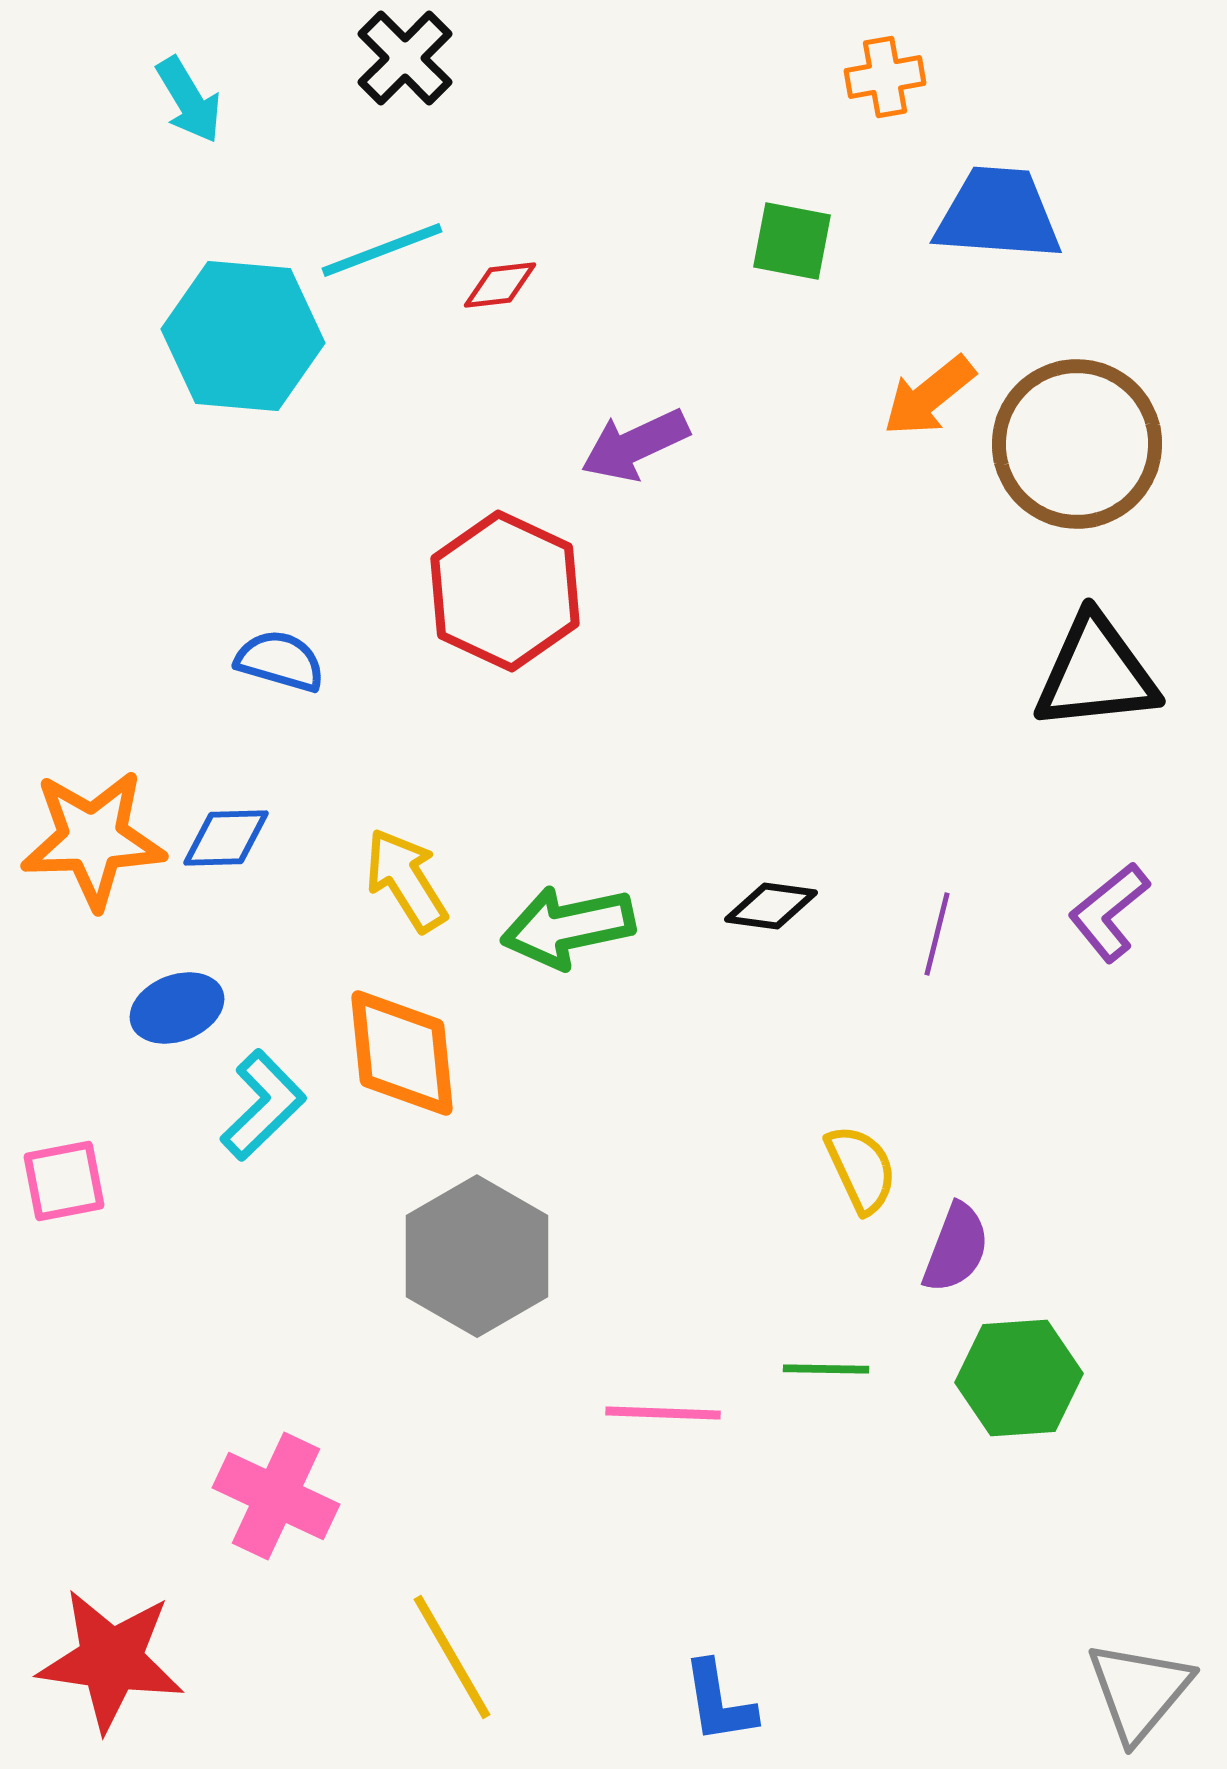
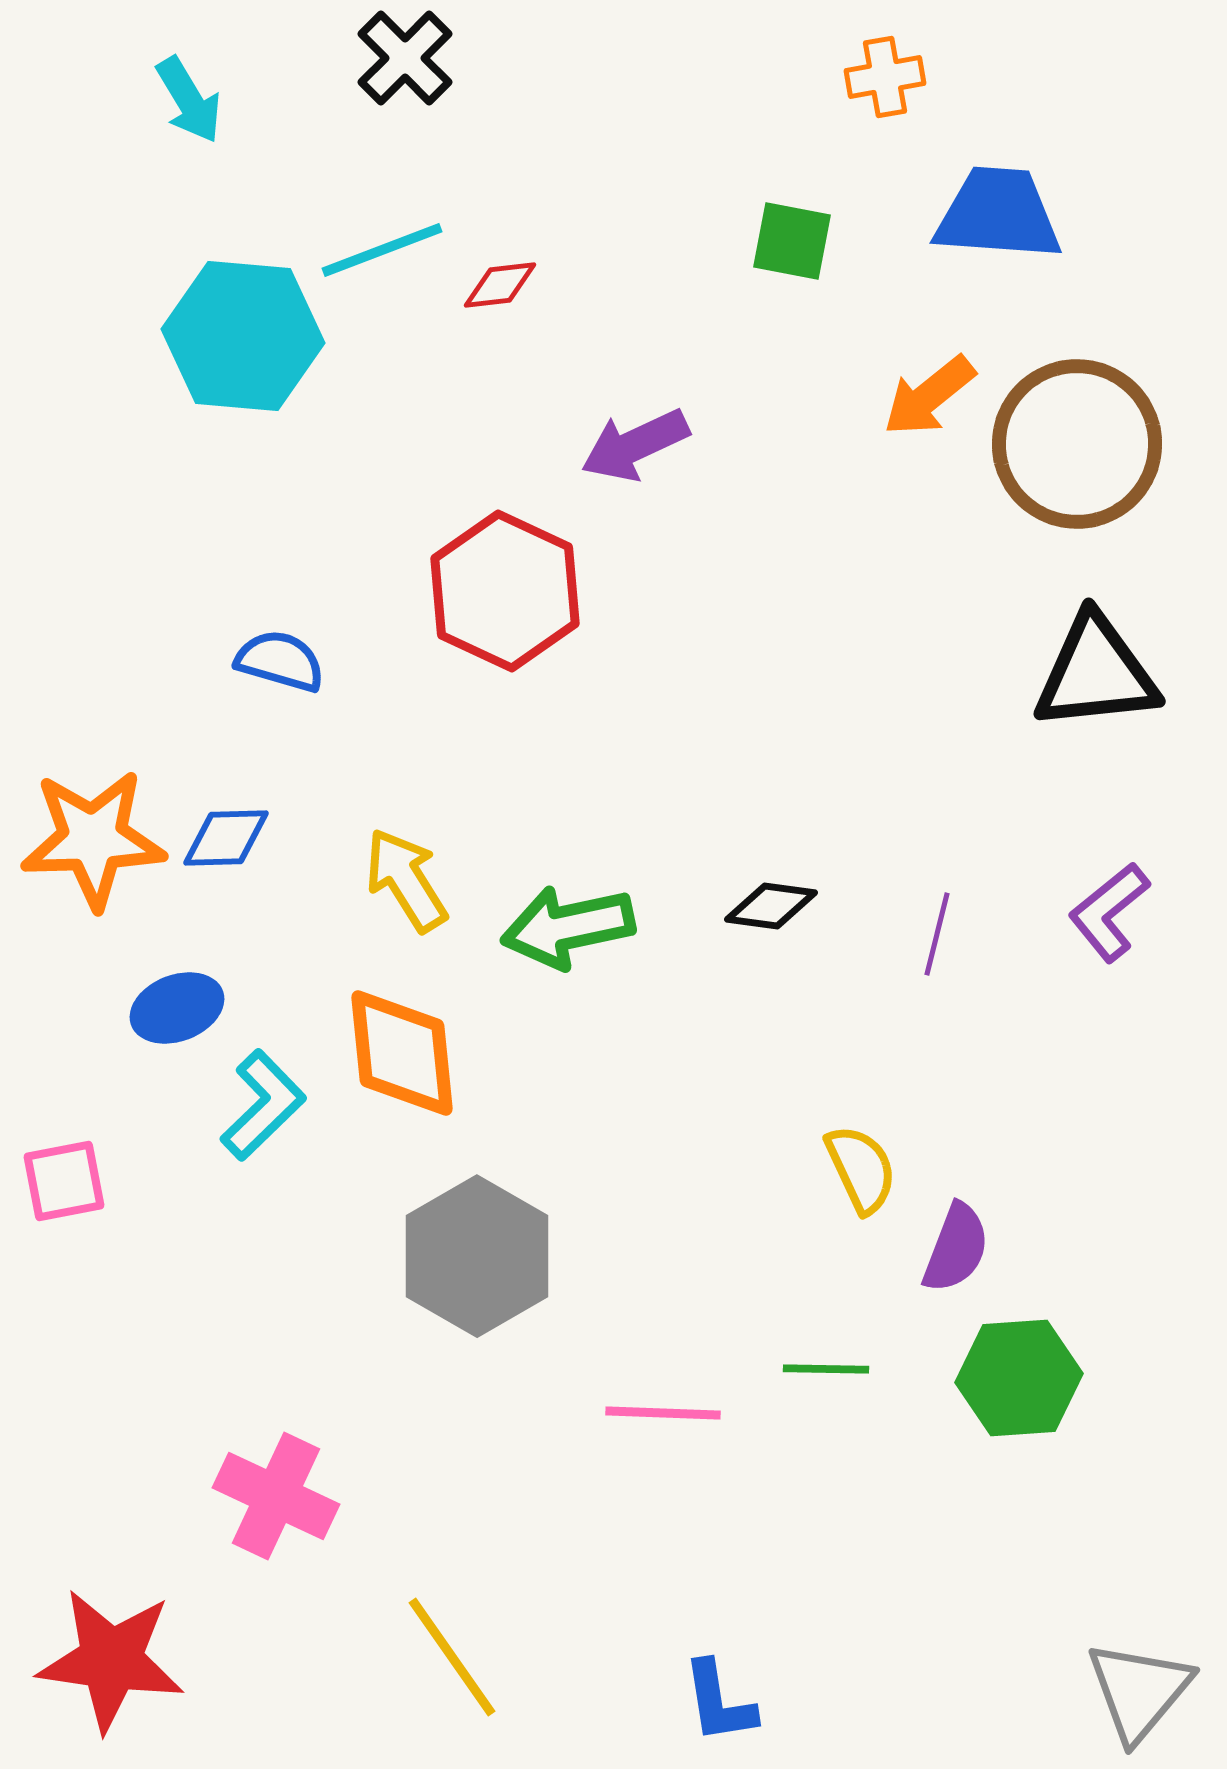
yellow line: rotated 5 degrees counterclockwise
